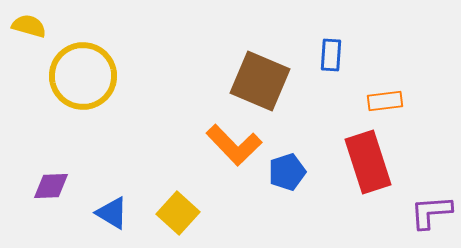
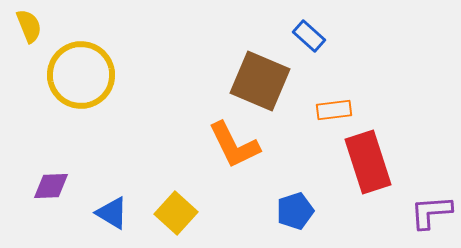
yellow semicircle: rotated 52 degrees clockwise
blue rectangle: moved 22 px left, 19 px up; rotated 52 degrees counterclockwise
yellow circle: moved 2 px left, 1 px up
orange rectangle: moved 51 px left, 9 px down
orange L-shape: rotated 18 degrees clockwise
blue pentagon: moved 8 px right, 39 px down
yellow square: moved 2 px left
